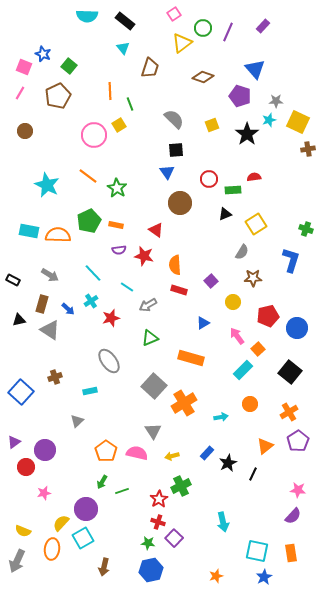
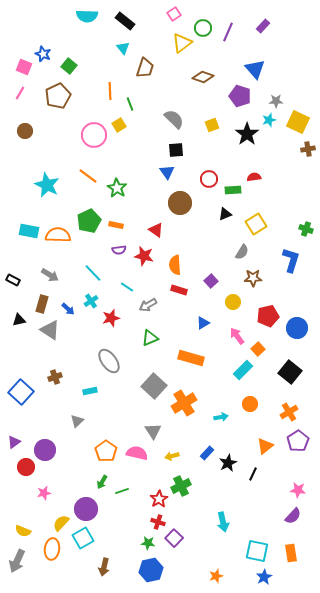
brown trapezoid at (150, 68): moved 5 px left
